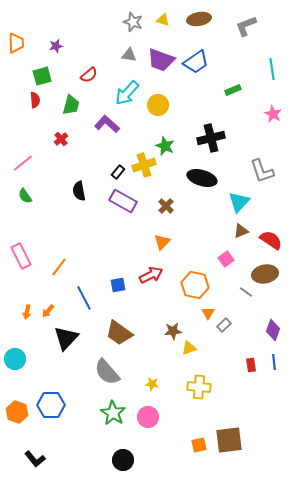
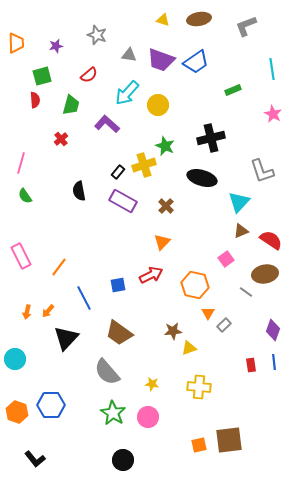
gray star at (133, 22): moved 36 px left, 13 px down
pink line at (23, 163): moved 2 px left; rotated 35 degrees counterclockwise
